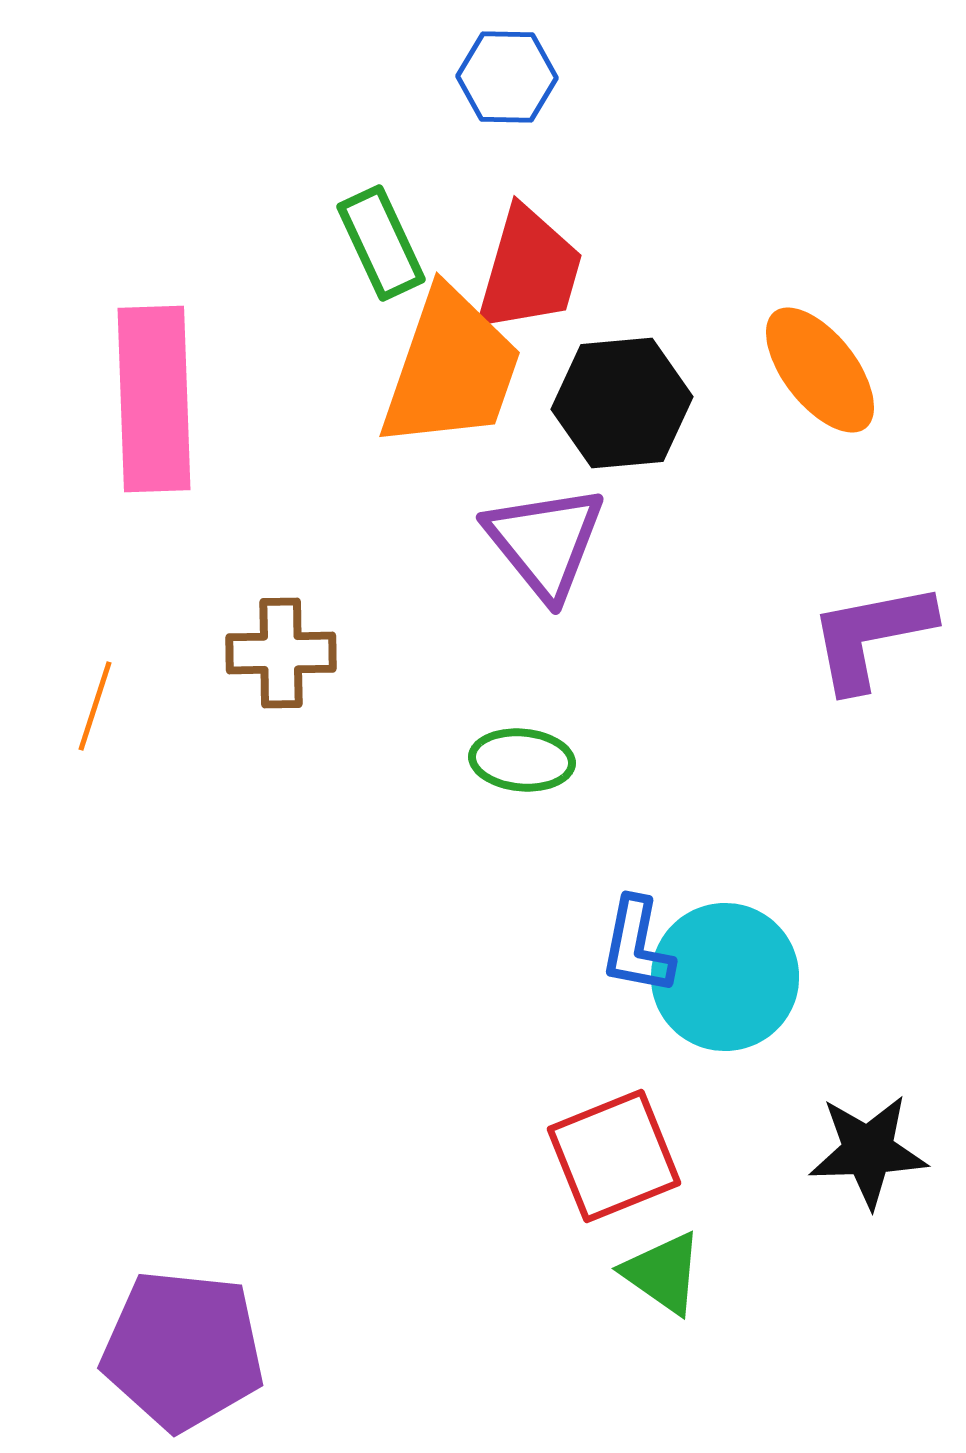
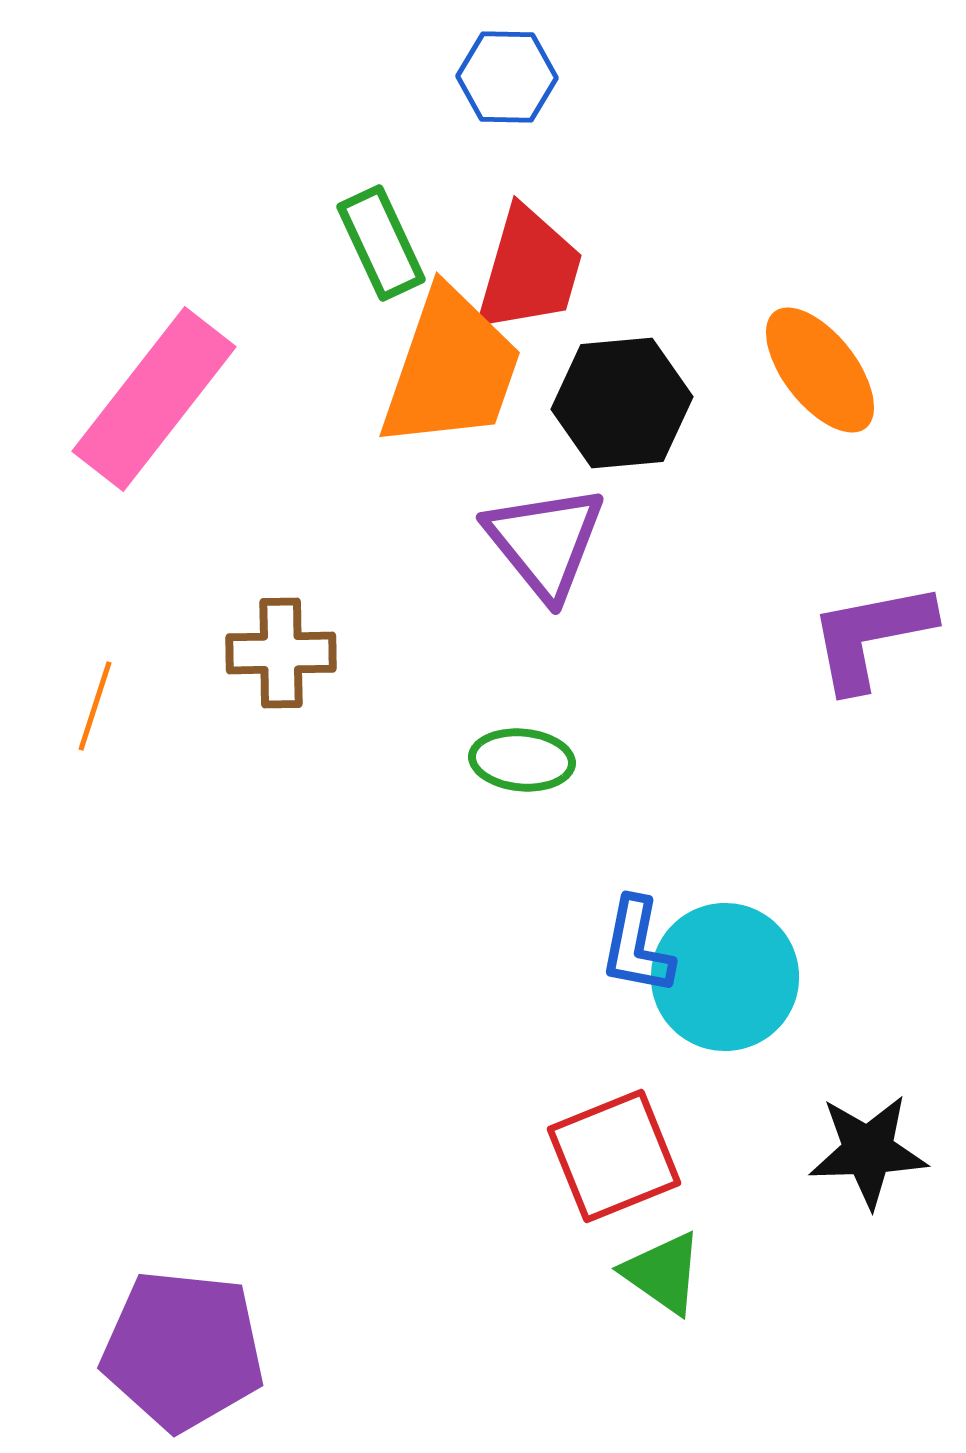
pink rectangle: rotated 40 degrees clockwise
